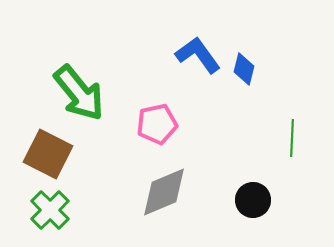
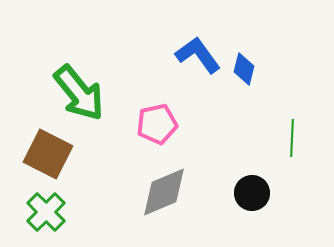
black circle: moved 1 px left, 7 px up
green cross: moved 4 px left, 2 px down
